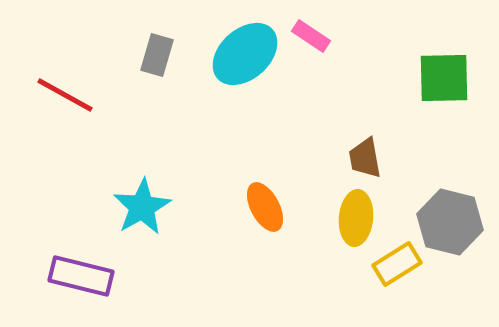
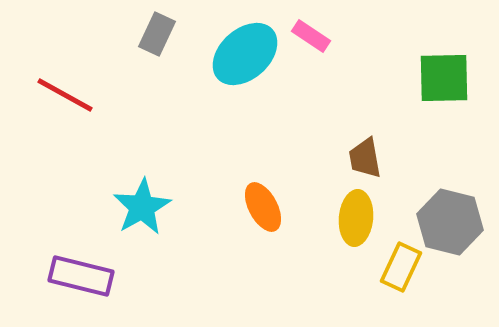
gray rectangle: moved 21 px up; rotated 9 degrees clockwise
orange ellipse: moved 2 px left
yellow rectangle: moved 4 px right, 3 px down; rotated 33 degrees counterclockwise
